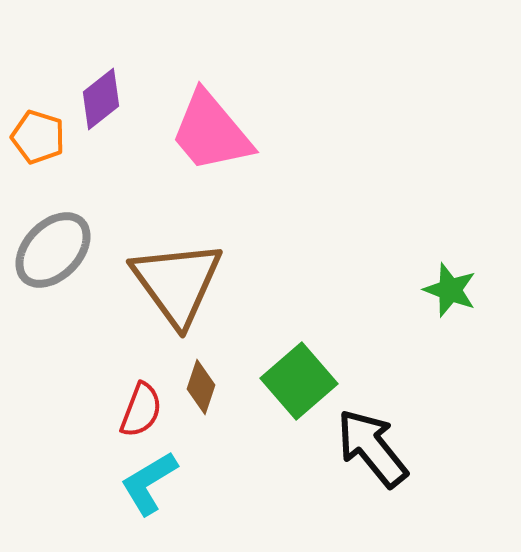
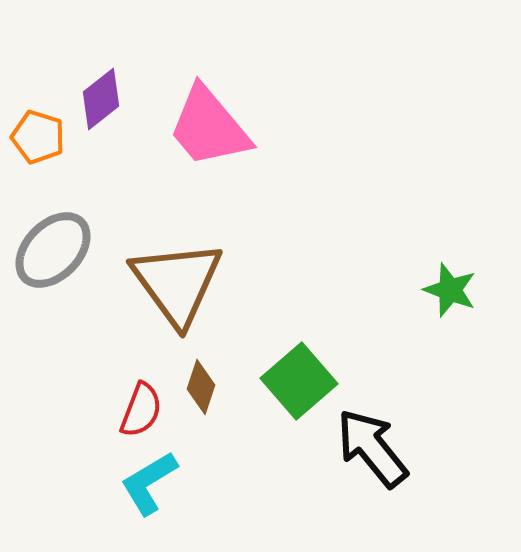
pink trapezoid: moved 2 px left, 5 px up
